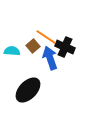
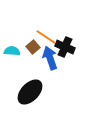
brown square: moved 1 px down
black ellipse: moved 2 px right, 2 px down
